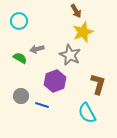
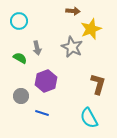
brown arrow: moved 3 px left; rotated 56 degrees counterclockwise
yellow star: moved 8 px right, 3 px up
gray arrow: moved 1 px up; rotated 88 degrees counterclockwise
gray star: moved 2 px right, 8 px up
purple hexagon: moved 9 px left
blue line: moved 8 px down
cyan semicircle: moved 2 px right, 5 px down
